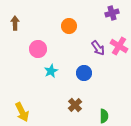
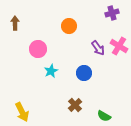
green semicircle: rotated 120 degrees clockwise
